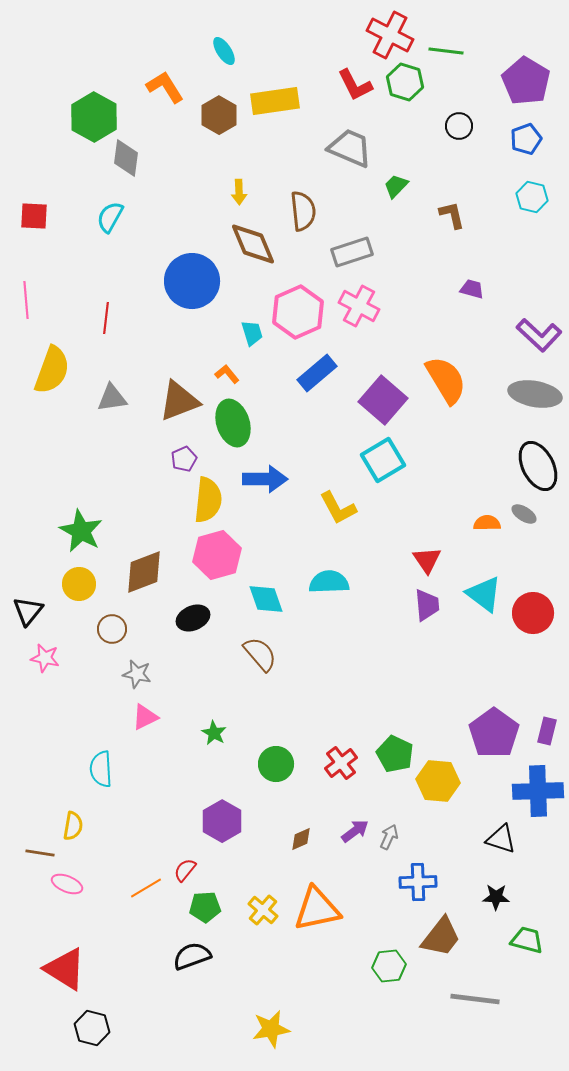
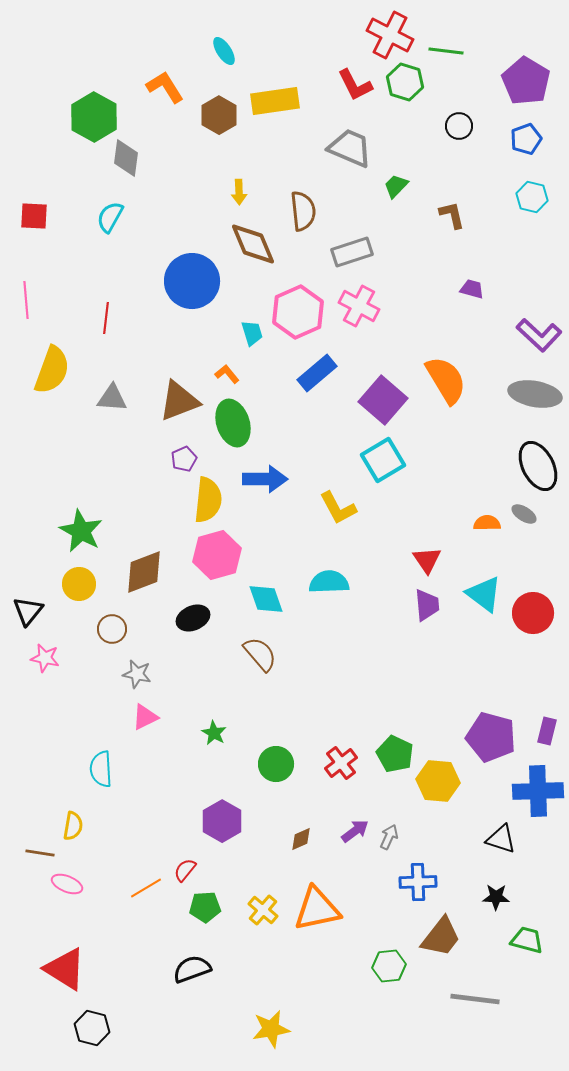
gray triangle at (112, 398): rotated 12 degrees clockwise
purple pentagon at (494, 733): moved 3 px left, 4 px down; rotated 21 degrees counterclockwise
black semicircle at (192, 956): moved 13 px down
